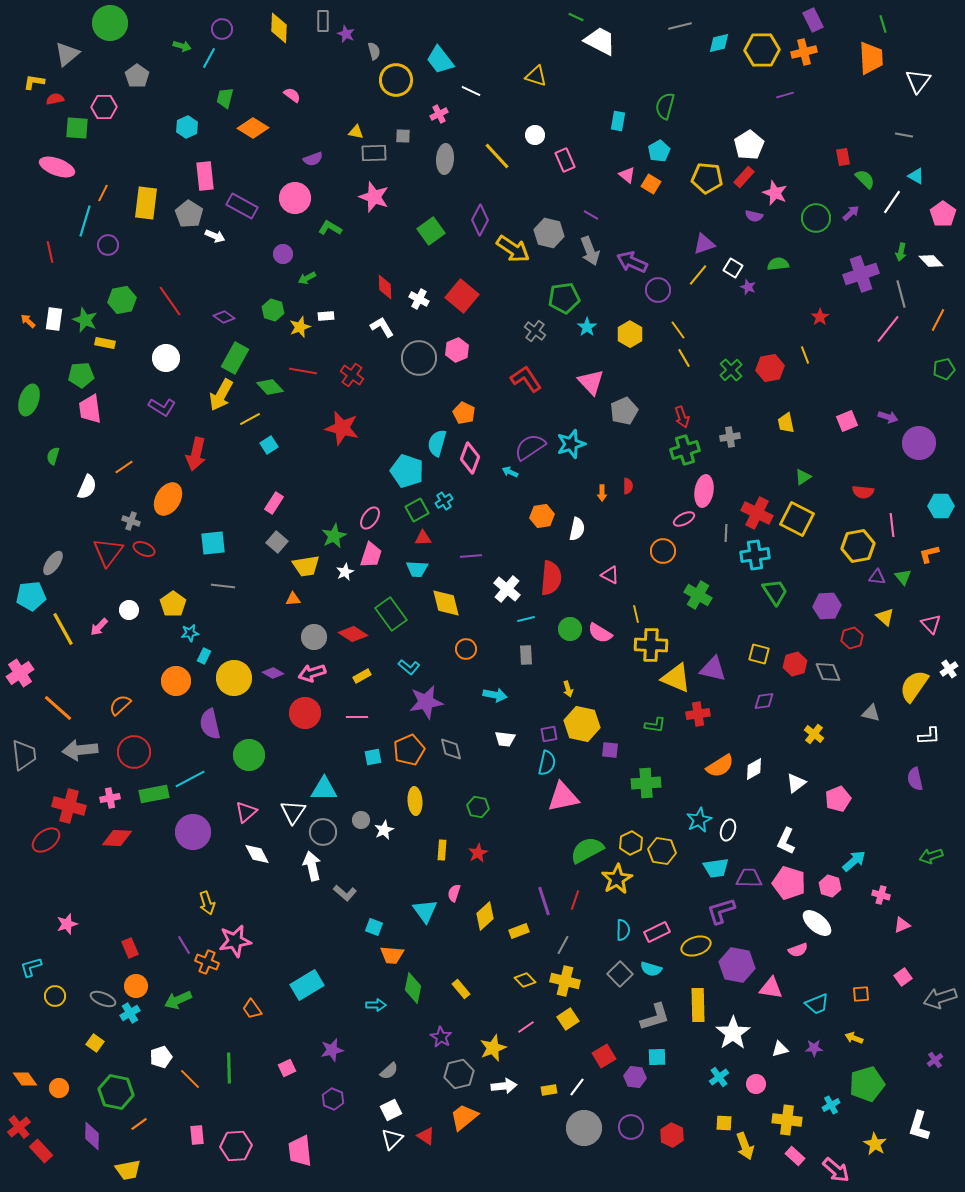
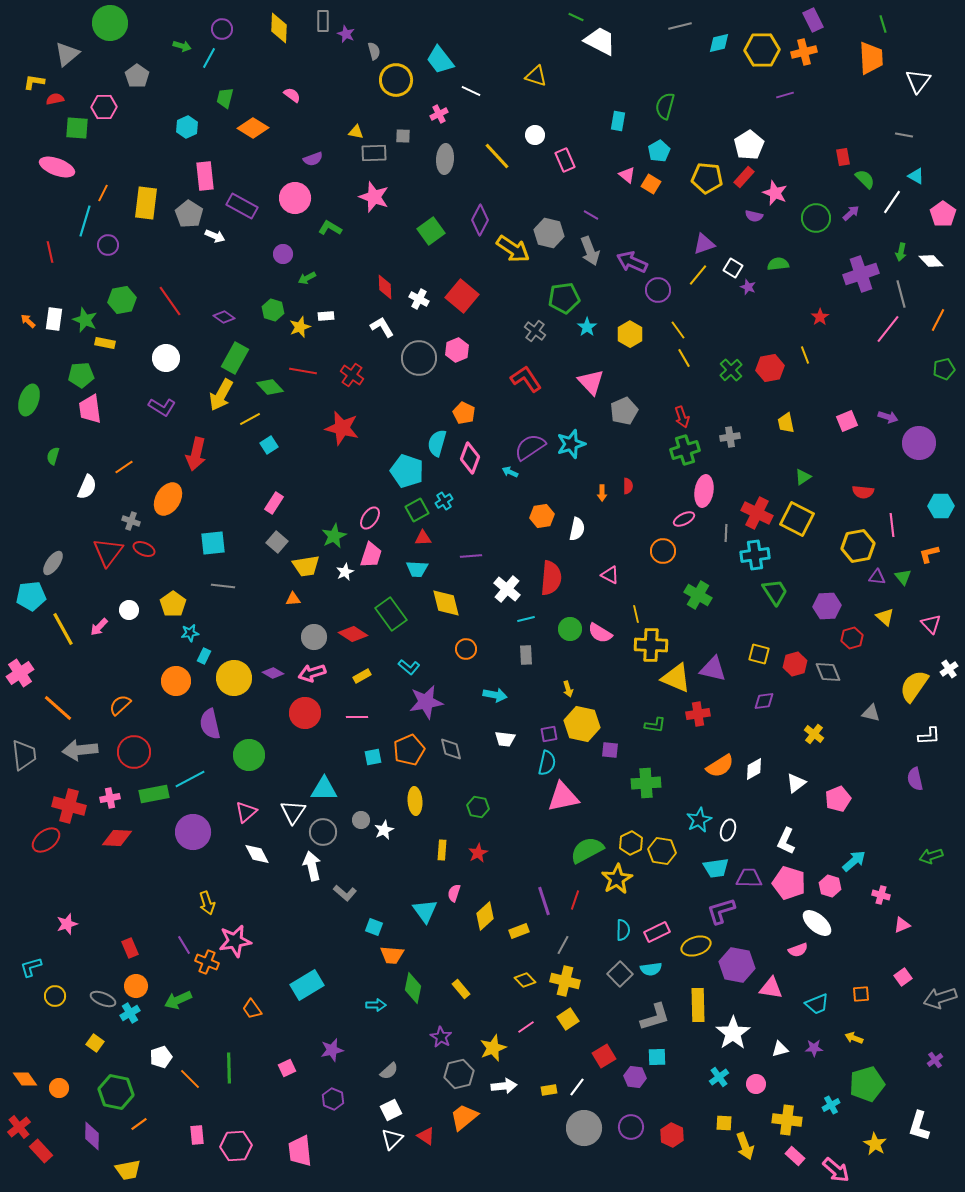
cyan semicircle at (651, 969): rotated 25 degrees counterclockwise
